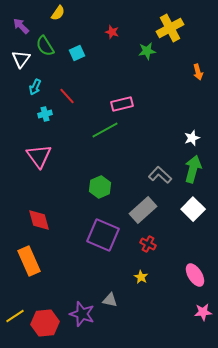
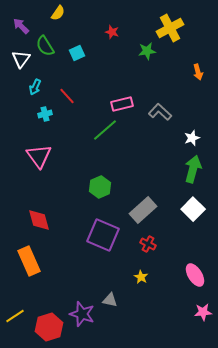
green line: rotated 12 degrees counterclockwise
gray L-shape: moved 63 px up
red hexagon: moved 4 px right, 4 px down; rotated 12 degrees counterclockwise
